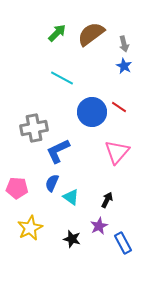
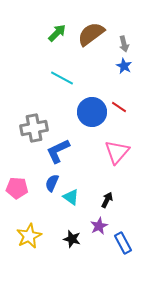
yellow star: moved 1 px left, 8 px down
